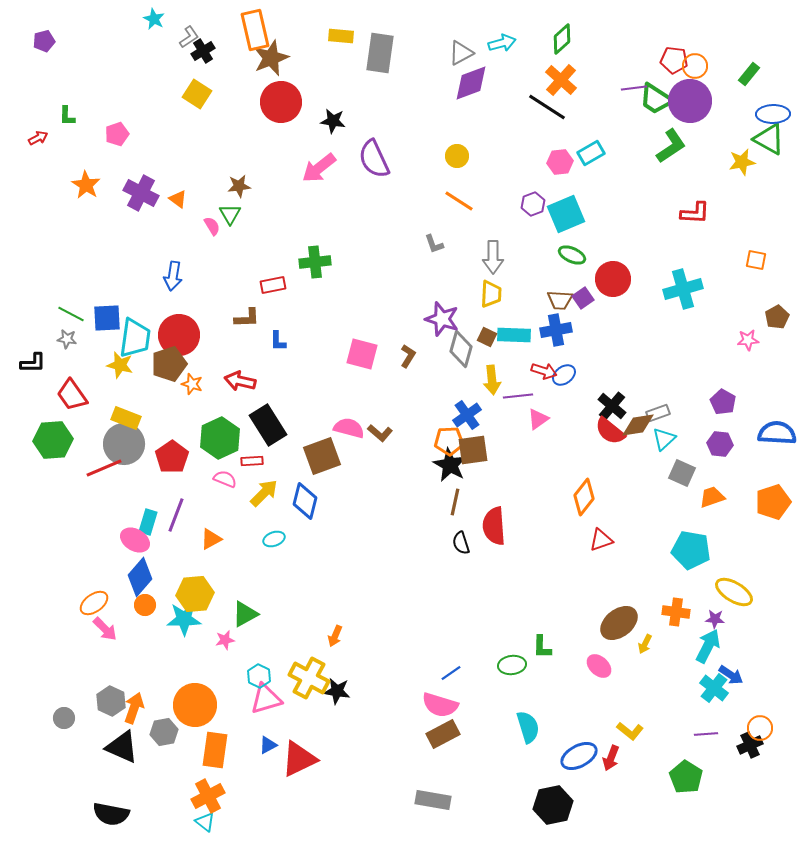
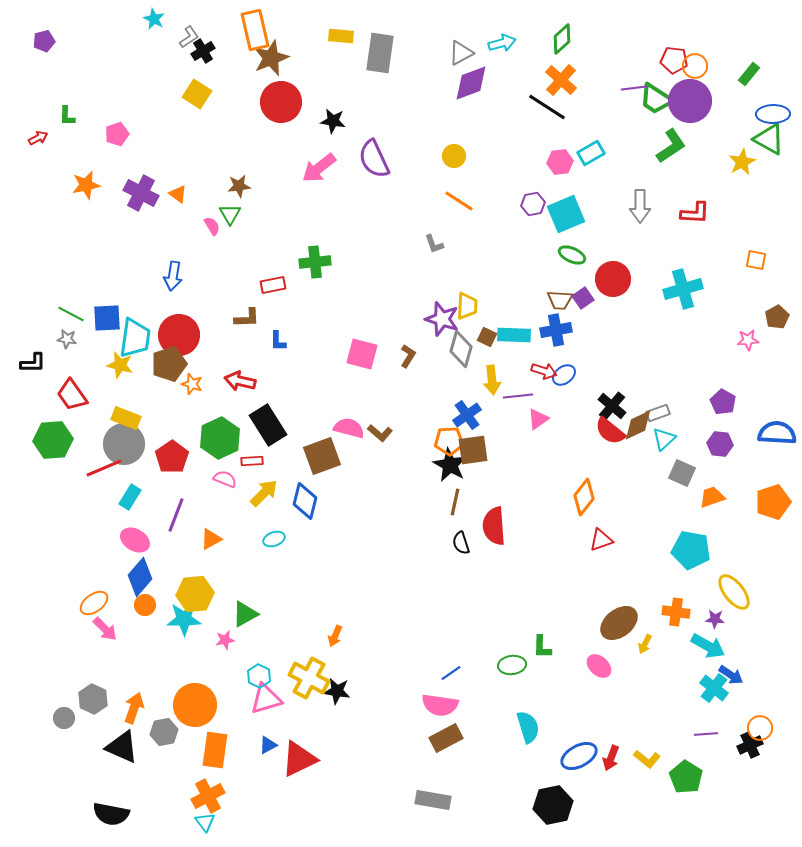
yellow circle at (457, 156): moved 3 px left
yellow star at (742, 162): rotated 16 degrees counterclockwise
orange star at (86, 185): rotated 28 degrees clockwise
orange triangle at (178, 199): moved 5 px up
purple hexagon at (533, 204): rotated 10 degrees clockwise
gray arrow at (493, 257): moved 147 px right, 51 px up
yellow trapezoid at (491, 294): moved 24 px left, 12 px down
brown diamond at (638, 425): rotated 16 degrees counterclockwise
cyan rectangle at (148, 522): moved 18 px left, 25 px up; rotated 15 degrees clockwise
yellow ellipse at (734, 592): rotated 21 degrees clockwise
cyan arrow at (708, 646): rotated 92 degrees clockwise
gray hexagon at (111, 701): moved 18 px left, 2 px up
pink semicircle at (440, 705): rotated 9 degrees counterclockwise
yellow L-shape at (630, 731): moved 17 px right, 28 px down
brown rectangle at (443, 734): moved 3 px right, 4 px down
cyan triangle at (205, 822): rotated 15 degrees clockwise
